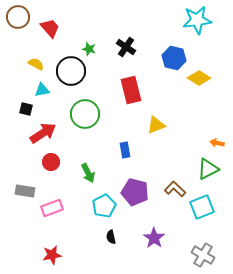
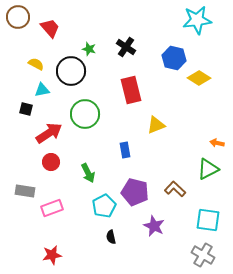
red arrow: moved 6 px right
cyan square: moved 6 px right, 13 px down; rotated 30 degrees clockwise
purple star: moved 12 px up; rotated 10 degrees counterclockwise
